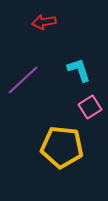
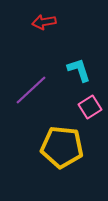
purple line: moved 8 px right, 10 px down
